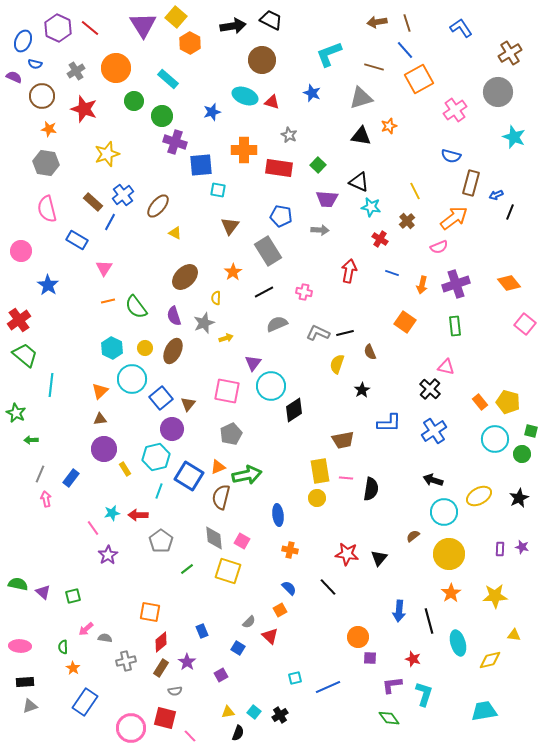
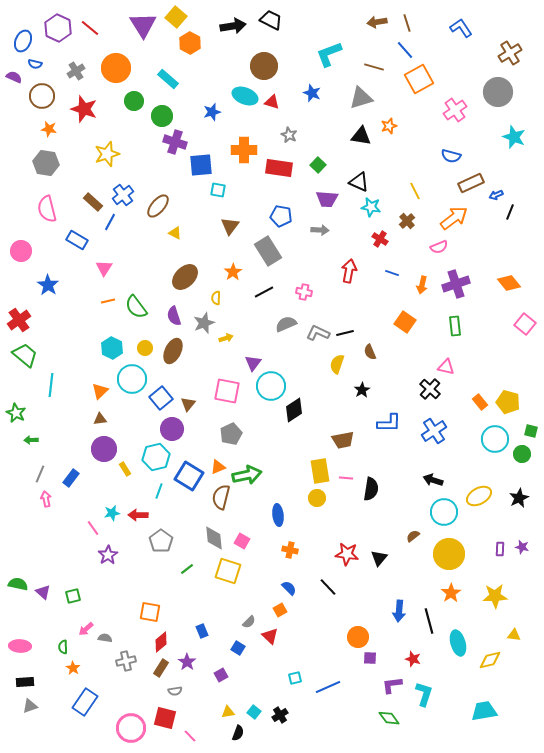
brown circle at (262, 60): moved 2 px right, 6 px down
brown rectangle at (471, 183): rotated 50 degrees clockwise
gray semicircle at (277, 324): moved 9 px right
